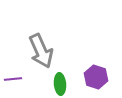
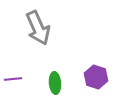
gray arrow: moved 3 px left, 23 px up
green ellipse: moved 5 px left, 1 px up
